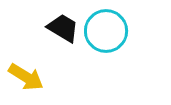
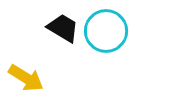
yellow arrow: moved 1 px down
